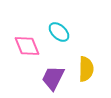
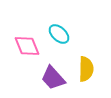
cyan ellipse: moved 2 px down
purple trapezoid: rotated 68 degrees counterclockwise
